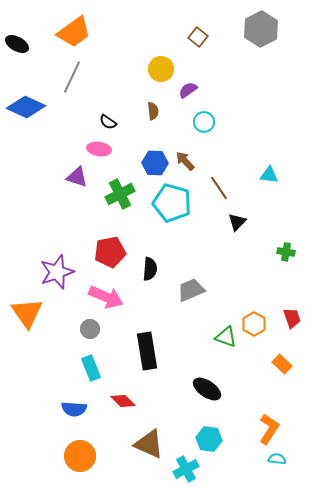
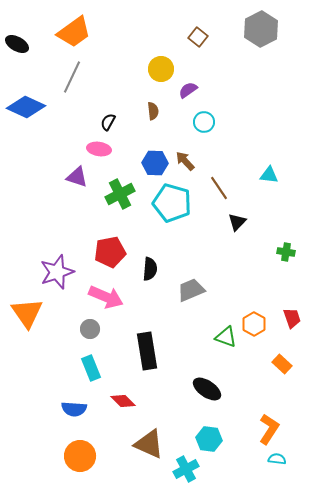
black semicircle at (108, 122): rotated 84 degrees clockwise
